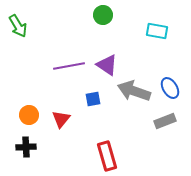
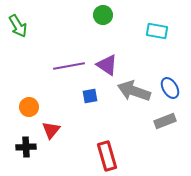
blue square: moved 3 px left, 3 px up
orange circle: moved 8 px up
red triangle: moved 10 px left, 11 px down
